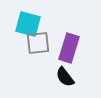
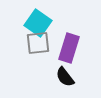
cyan square: moved 10 px right, 1 px up; rotated 20 degrees clockwise
